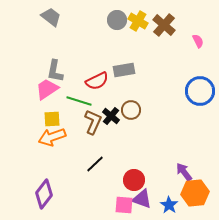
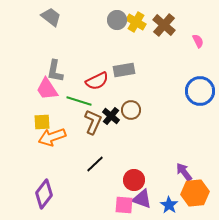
yellow cross: moved 2 px left, 1 px down
pink trapezoid: rotated 90 degrees counterclockwise
yellow square: moved 10 px left, 3 px down
